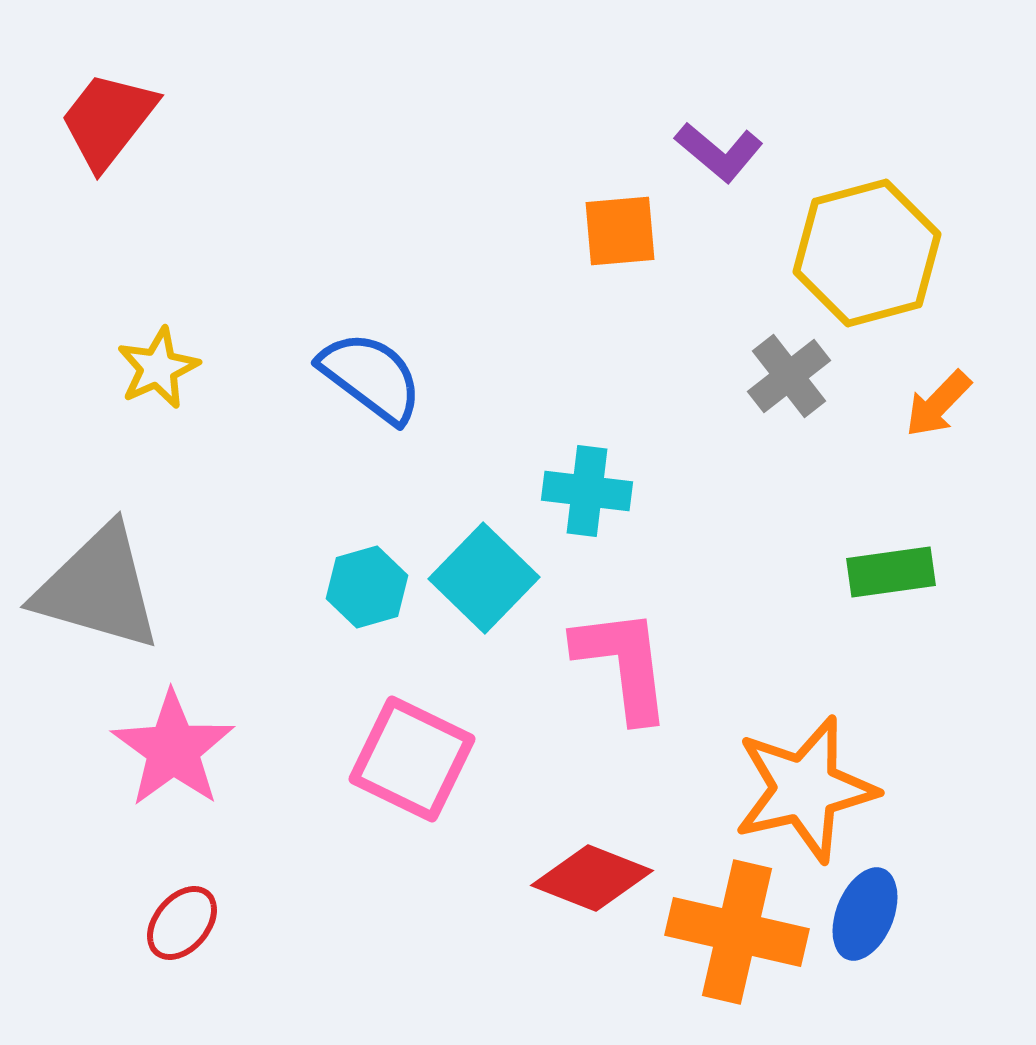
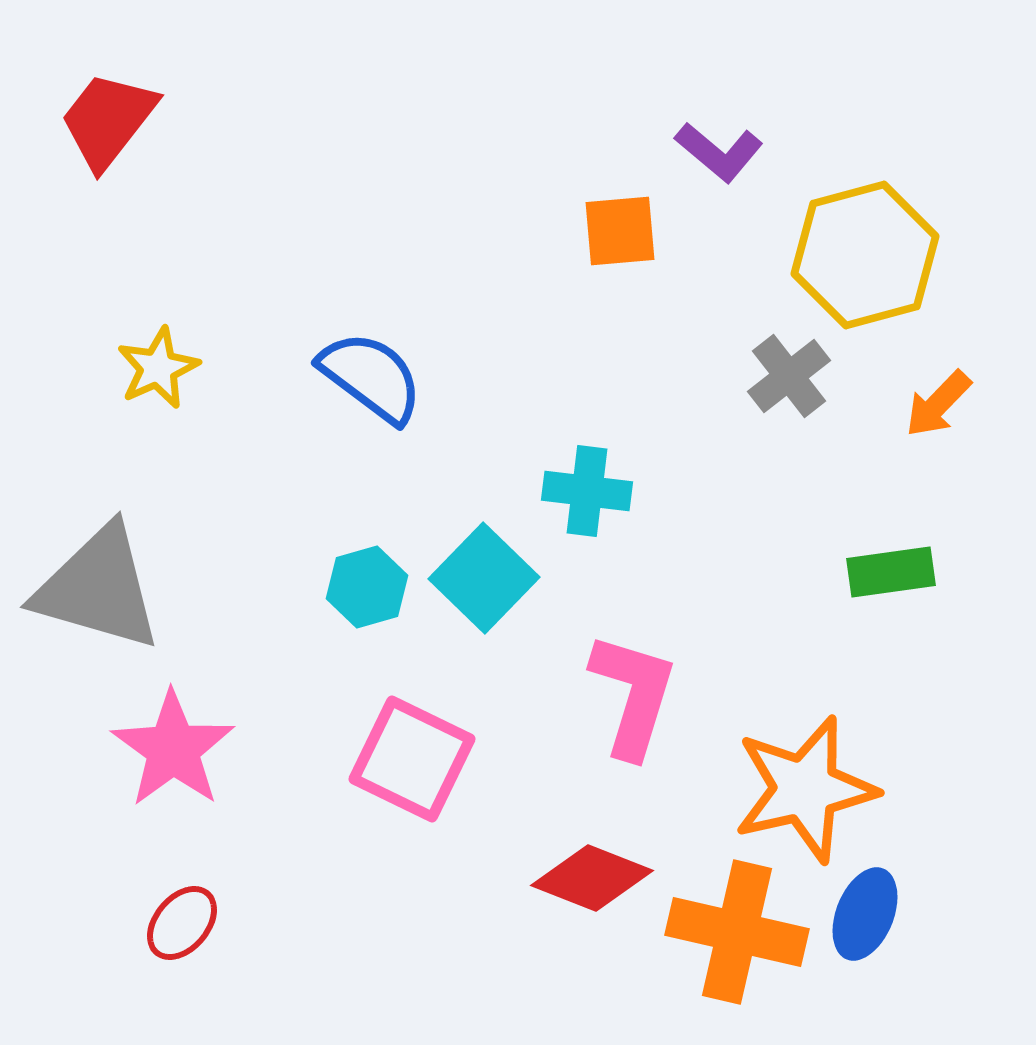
yellow hexagon: moved 2 px left, 2 px down
pink L-shape: moved 10 px right, 31 px down; rotated 24 degrees clockwise
